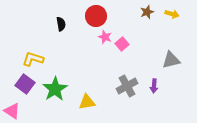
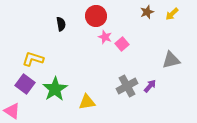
yellow arrow: rotated 120 degrees clockwise
purple arrow: moved 4 px left; rotated 144 degrees counterclockwise
